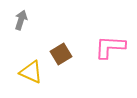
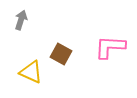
brown square: rotated 30 degrees counterclockwise
